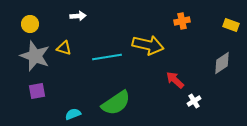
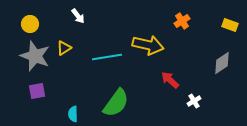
white arrow: rotated 56 degrees clockwise
orange cross: rotated 21 degrees counterclockwise
yellow rectangle: moved 1 px left
yellow triangle: rotated 49 degrees counterclockwise
red arrow: moved 5 px left
green semicircle: rotated 20 degrees counterclockwise
cyan semicircle: rotated 70 degrees counterclockwise
